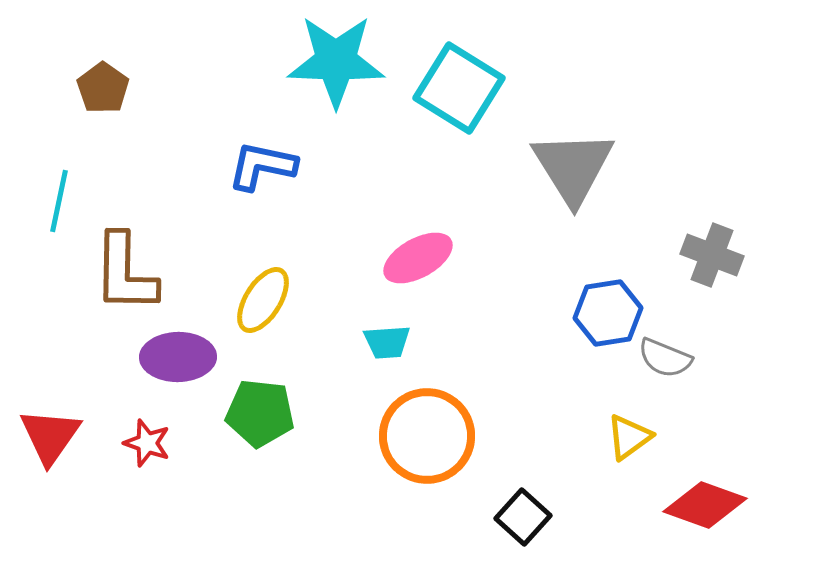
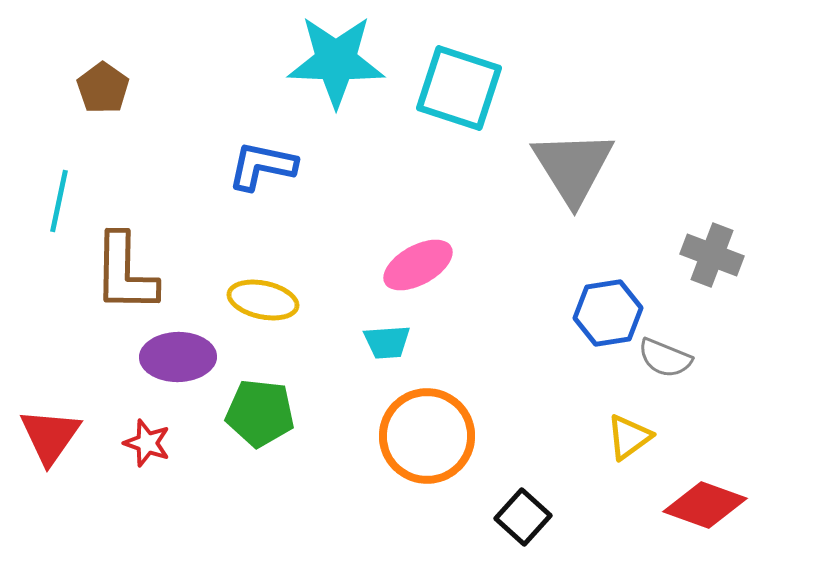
cyan square: rotated 14 degrees counterclockwise
pink ellipse: moved 7 px down
yellow ellipse: rotated 70 degrees clockwise
